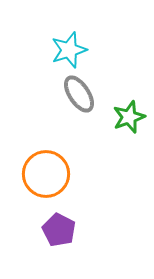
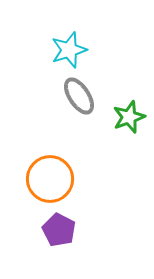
gray ellipse: moved 2 px down
orange circle: moved 4 px right, 5 px down
